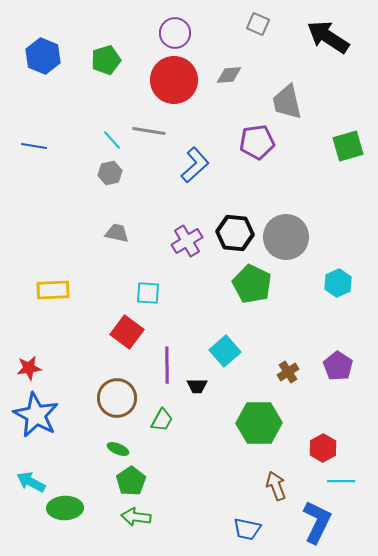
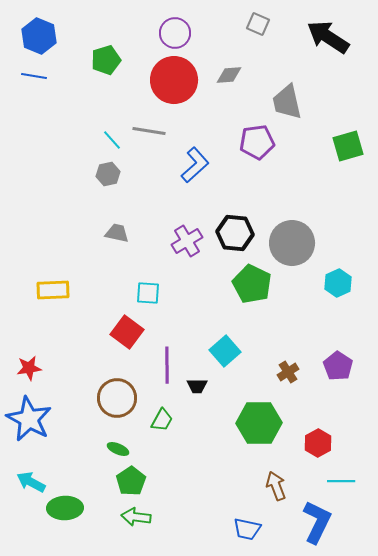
blue hexagon at (43, 56): moved 4 px left, 20 px up
blue line at (34, 146): moved 70 px up
gray hexagon at (110, 173): moved 2 px left, 1 px down
gray circle at (286, 237): moved 6 px right, 6 px down
blue star at (36, 415): moved 7 px left, 4 px down
red hexagon at (323, 448): moved 5 px left, 5 px up
